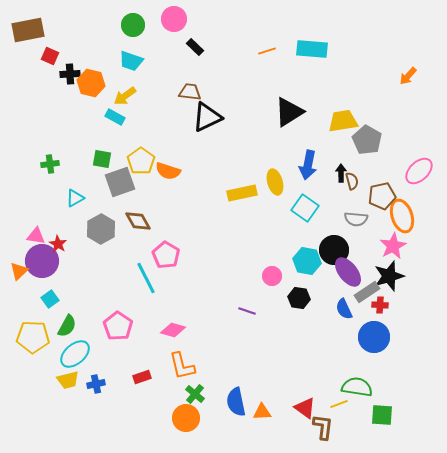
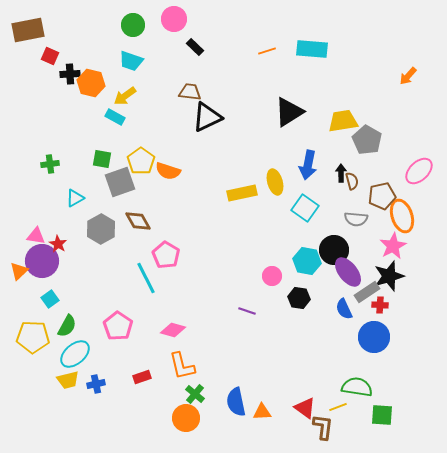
yellow line at (339, 404): moved 1 px left, 3 px down
